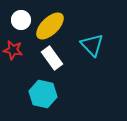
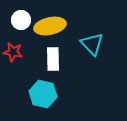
yellow ellipse: rotated 32 degrees clockwise
cyan triangle: moved 1 px up
red star: moved 2 px down
white rectangle: moved 1 px right, 1 px down; rotated 35 degrees clockwise
